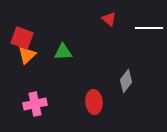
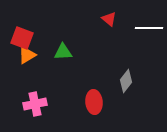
orange triangle: rotated 12 degrees clockwise
